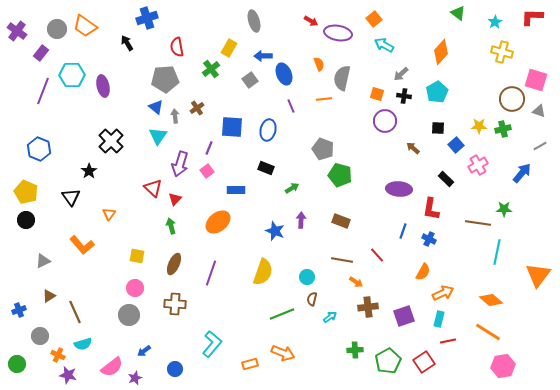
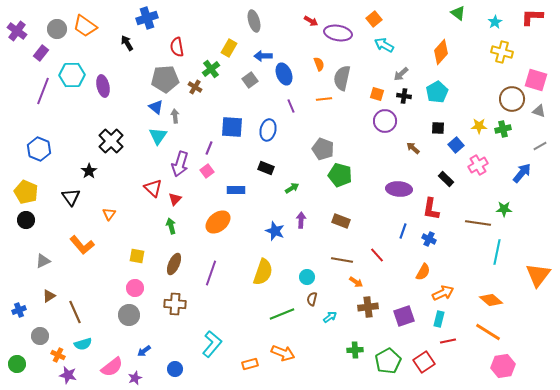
brown cross at (197, 108): moved 2 px left, 21 px up; rotated 24 degrees counterclockwise
